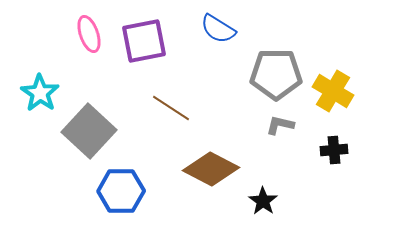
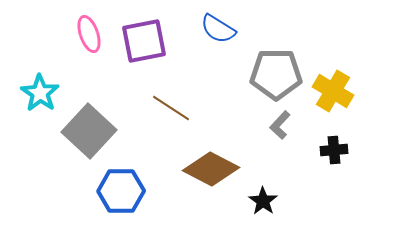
gray L-shape: rotated 60 degrees counterclockwise
